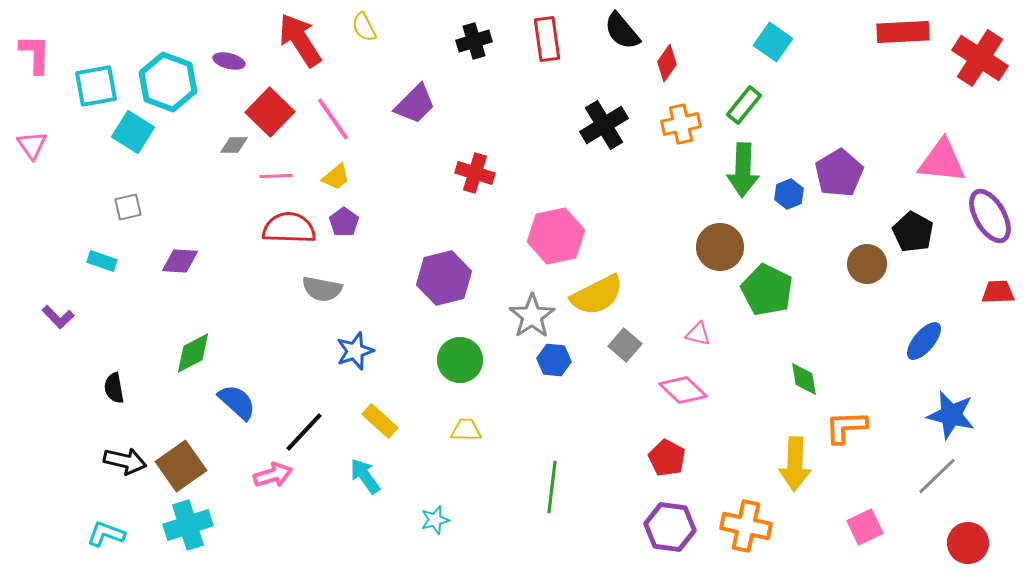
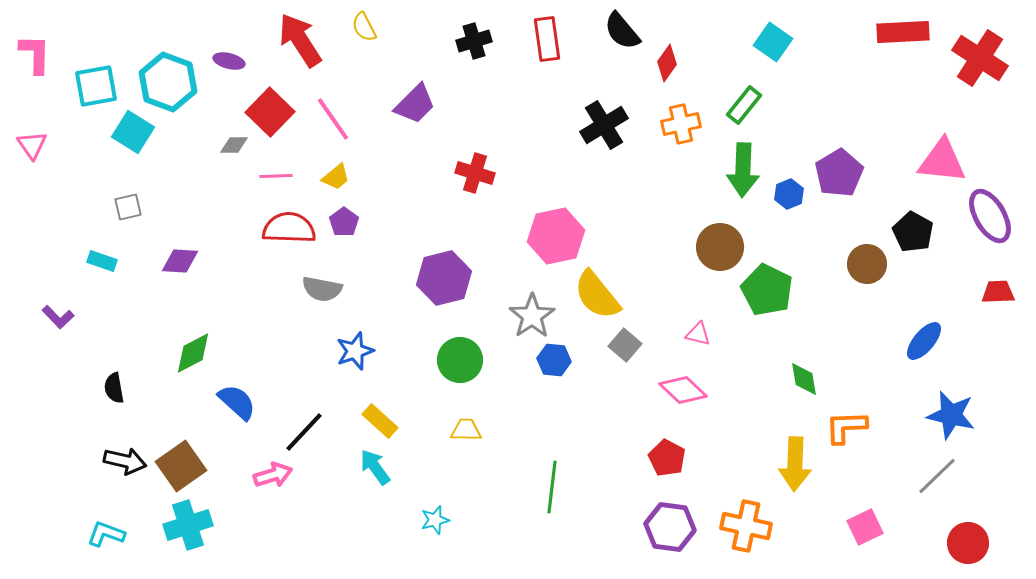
yellow semicircle at (597, 295): rotated 78 degrees clockwise
cyan arrow at (365, 476): moved 10 px right, 9 px up
